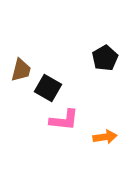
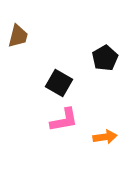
brown trapezoid: moved 3 px left, 34 px up
black square: moved 11 px right, 5 px up
pink L-shape: rotated 16 degrees counterclockwise
